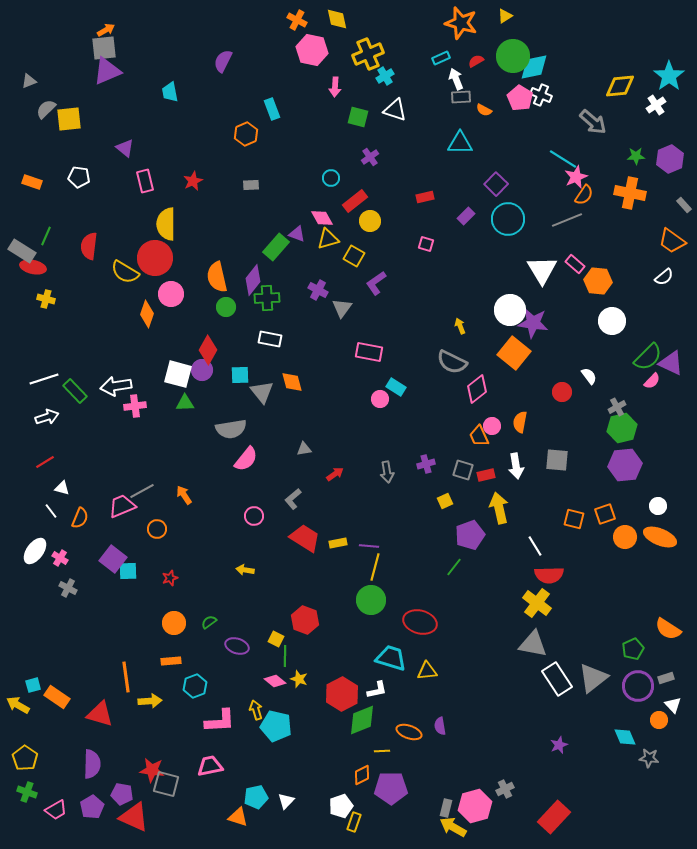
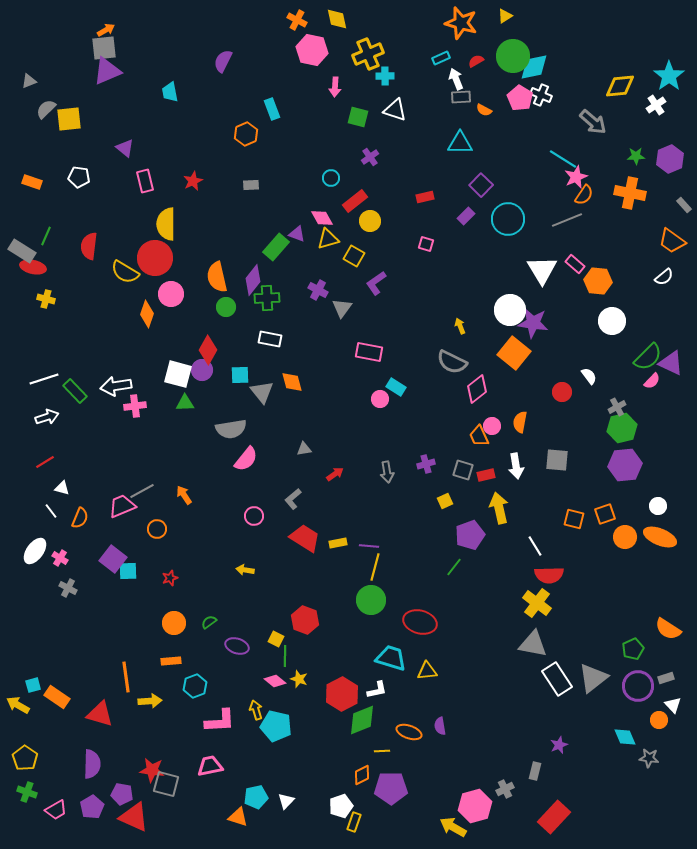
cyan cross at (385, 76): rotated 30 degrees clockwise
purple square at (496, 184): moved 15 px left, 1 px down
gray rectangle at (446, 808): moved 89 px right, 37 px up
